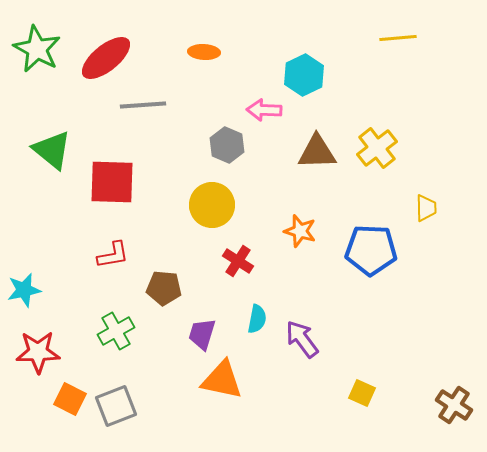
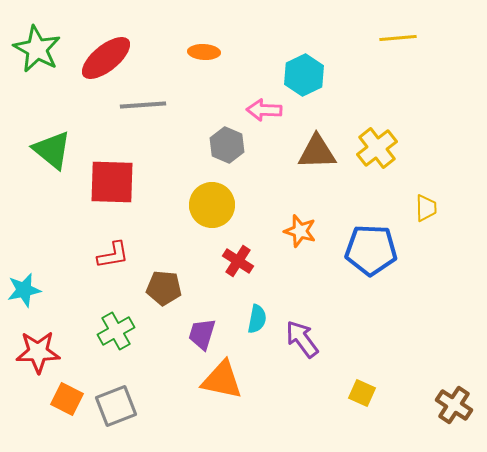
orange square: moved 3 px left
